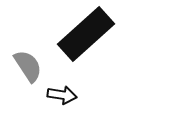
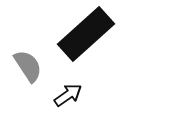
black arrow: moved 6 px right; rotated 44 degrees counterclockwise
